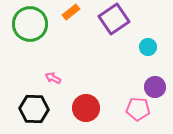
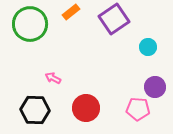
black hexagon: moved 1 px right, 1 px down
